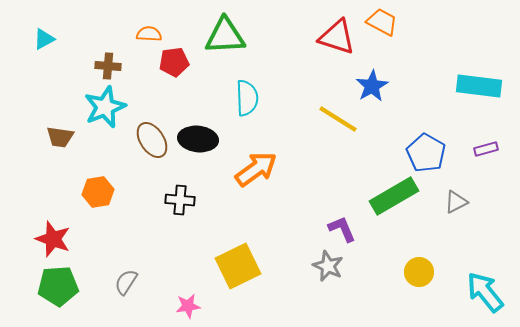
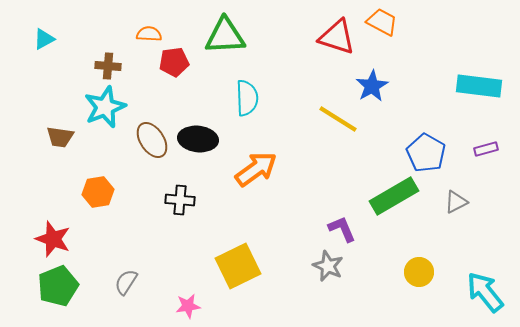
green pentagon: rotated 18 degrees counterclockwise
